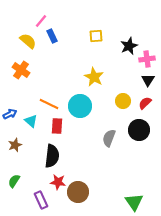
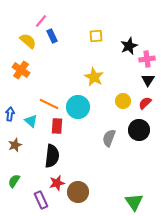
cyan circle: moved 2 px left, 1 px down
blue arrow: rotated 56 degrees counterclockwise
red star: moved 1 px left, 1 px down; rotated 21 degrees counterclockwise
